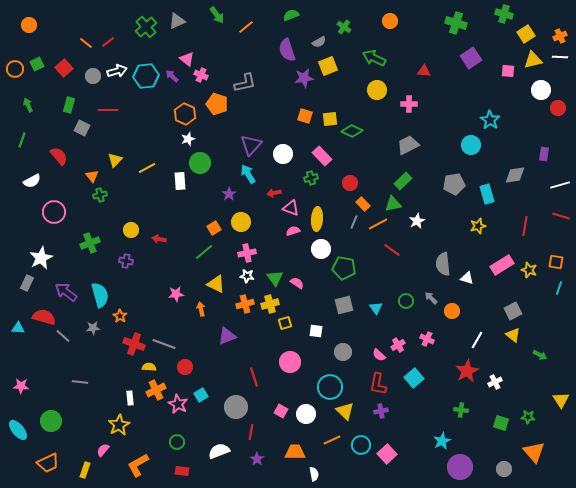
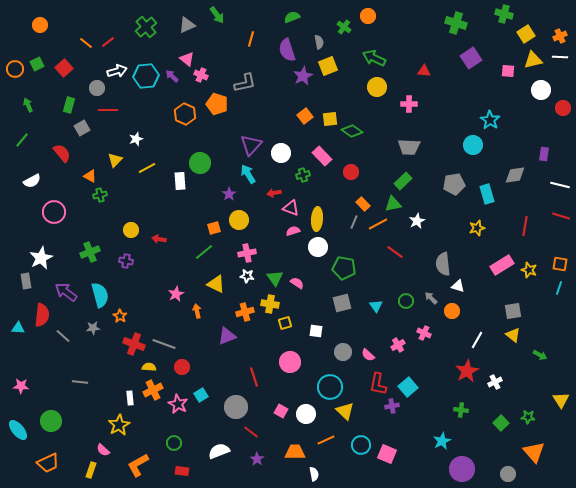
green semicircle at (291, 15): moved 1 px right, 2 px down
gray triangle at (177, 21): moved 10 px right, 4 px down
orange circle at (390, 21): moved 22 px left, 5 px up
orange circle at (29, 25): moved 11 px right
orange line at (246, 27): moved 5 px right, 12 px down; rotated 35 degrees counterclockwise
gray semicircle at (319, 42): rotated 72 degrees counterclockwise
gray circle at (93, 76): moved 4 px right, 12 px down
purple star at (304, 78): moved 1 px left, 2 px up; rotated 18 degrees counterclockwise
yellow circle at (377, 90): moved 3 px up
red circle at (558, 108): moved 5 px right
orange square at (305, 116): rotated 35 degrees clockwise
gray square at (82, 128): rotated 35 degrees clockwise
green diamond at (352, 131): rotated 10 degrees clockwise
white star at (188, 139): moved 52 px left
green line at (22, 140): rotated 21 degrees clockwise
gray trapezoid at (408, 145): moved 1 px right, 2 px down; rotated 150 degrees counterclockwise
cyan circle at (471, 145): moved 2 px right
white circle at (283, 154): moved 2 px left, 1 px up
red semicircle at (59, 156): moved 3 px right, 3 px up
orange triangle at (92, 176): moved 2 px left; rotated 24 degrees counterclockwise
green cross at (311, 178): moved 8 px left, 3 px up
red circle at (350, 183): moved 1 px right, 11 px up
white line at (560, 185): rotated 30 degrees clockwise
yellow circle at (241, 222): moved 2 px left, 2 px up
yellow star at (478, 226): moved 1 px left, 2 px down
orange square at (214, 228): rotated 16 degrees clockwise
green cross at (90, 243): moved 9 px down
white circle at (321, 249): moved 3 px left, 2 px up
red line at (392, 250): moved 3 px right, 2 px down
orange square at (556, 262): moved 4 px right, 2 px down
white triangle at (467, 278): moved 9 px left, 8 px down
gray rectangle at (27, 283): moved 1 px left, 2 px up; rotated 35 degrees counterclockwise
pink star at (176, 294): rotated 21 degrees counterclockwise
orange cross at (245, 304): moved 8 px down
yellow cross at (270, 304): rotated 24 degrees clockwise
gray square at (344, 305): moved 2 px left, 2 px up
cyan triangle at (376, 308): moved 2 px up
orange arrow at (201, 309): moved 4 px left, 2 px down
gray square at (513, 311): rotated 18 degrees clockwise
red semicircle at (44, 317): moved 2 px left, 2 px up; rotated 80 degrees clockwise
pink cross at (427, 339): moved 3 px left, 6 px up
pink semicircle at (379, 355): moved 11 px left
red circle at (185, 367): moved 3 px left
cyan square at (414, 378): moved 6 px left, 9 px down
orange cross at (156, 390): moved 3 px left
purple cross at (381, 411): moved 11 px right, 5 px up
green square at (501, 423): rotated 28 degrees clockwise
red line at (251, 432): rotated 63 degrees counterclockwise
orange line at (332, 440): moved 6 px left
green circle at (177, 442): moved 3 px left, 1 px down
pink semicircle at (103, 450): rotated 88 degrees counterclockwise
pink square at (387, 454): rotated 24 degrees counterclockwise
purple circle at (460, 467): moved 2 px right, 2 px down
gray circle at (504, 469): moved 4 px right, 5 px down
yellow rectangle at (85, 470): moved 6 px right
